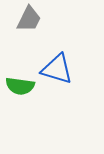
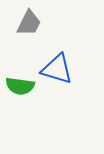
gray trapezoid: moved 4 px down
